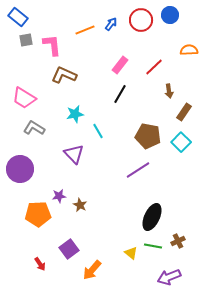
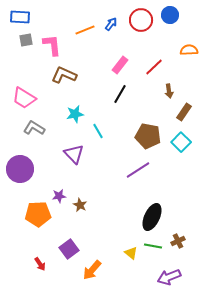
blue rectangle: moved 2 px right; rotated 36 degrees counterclockwise
